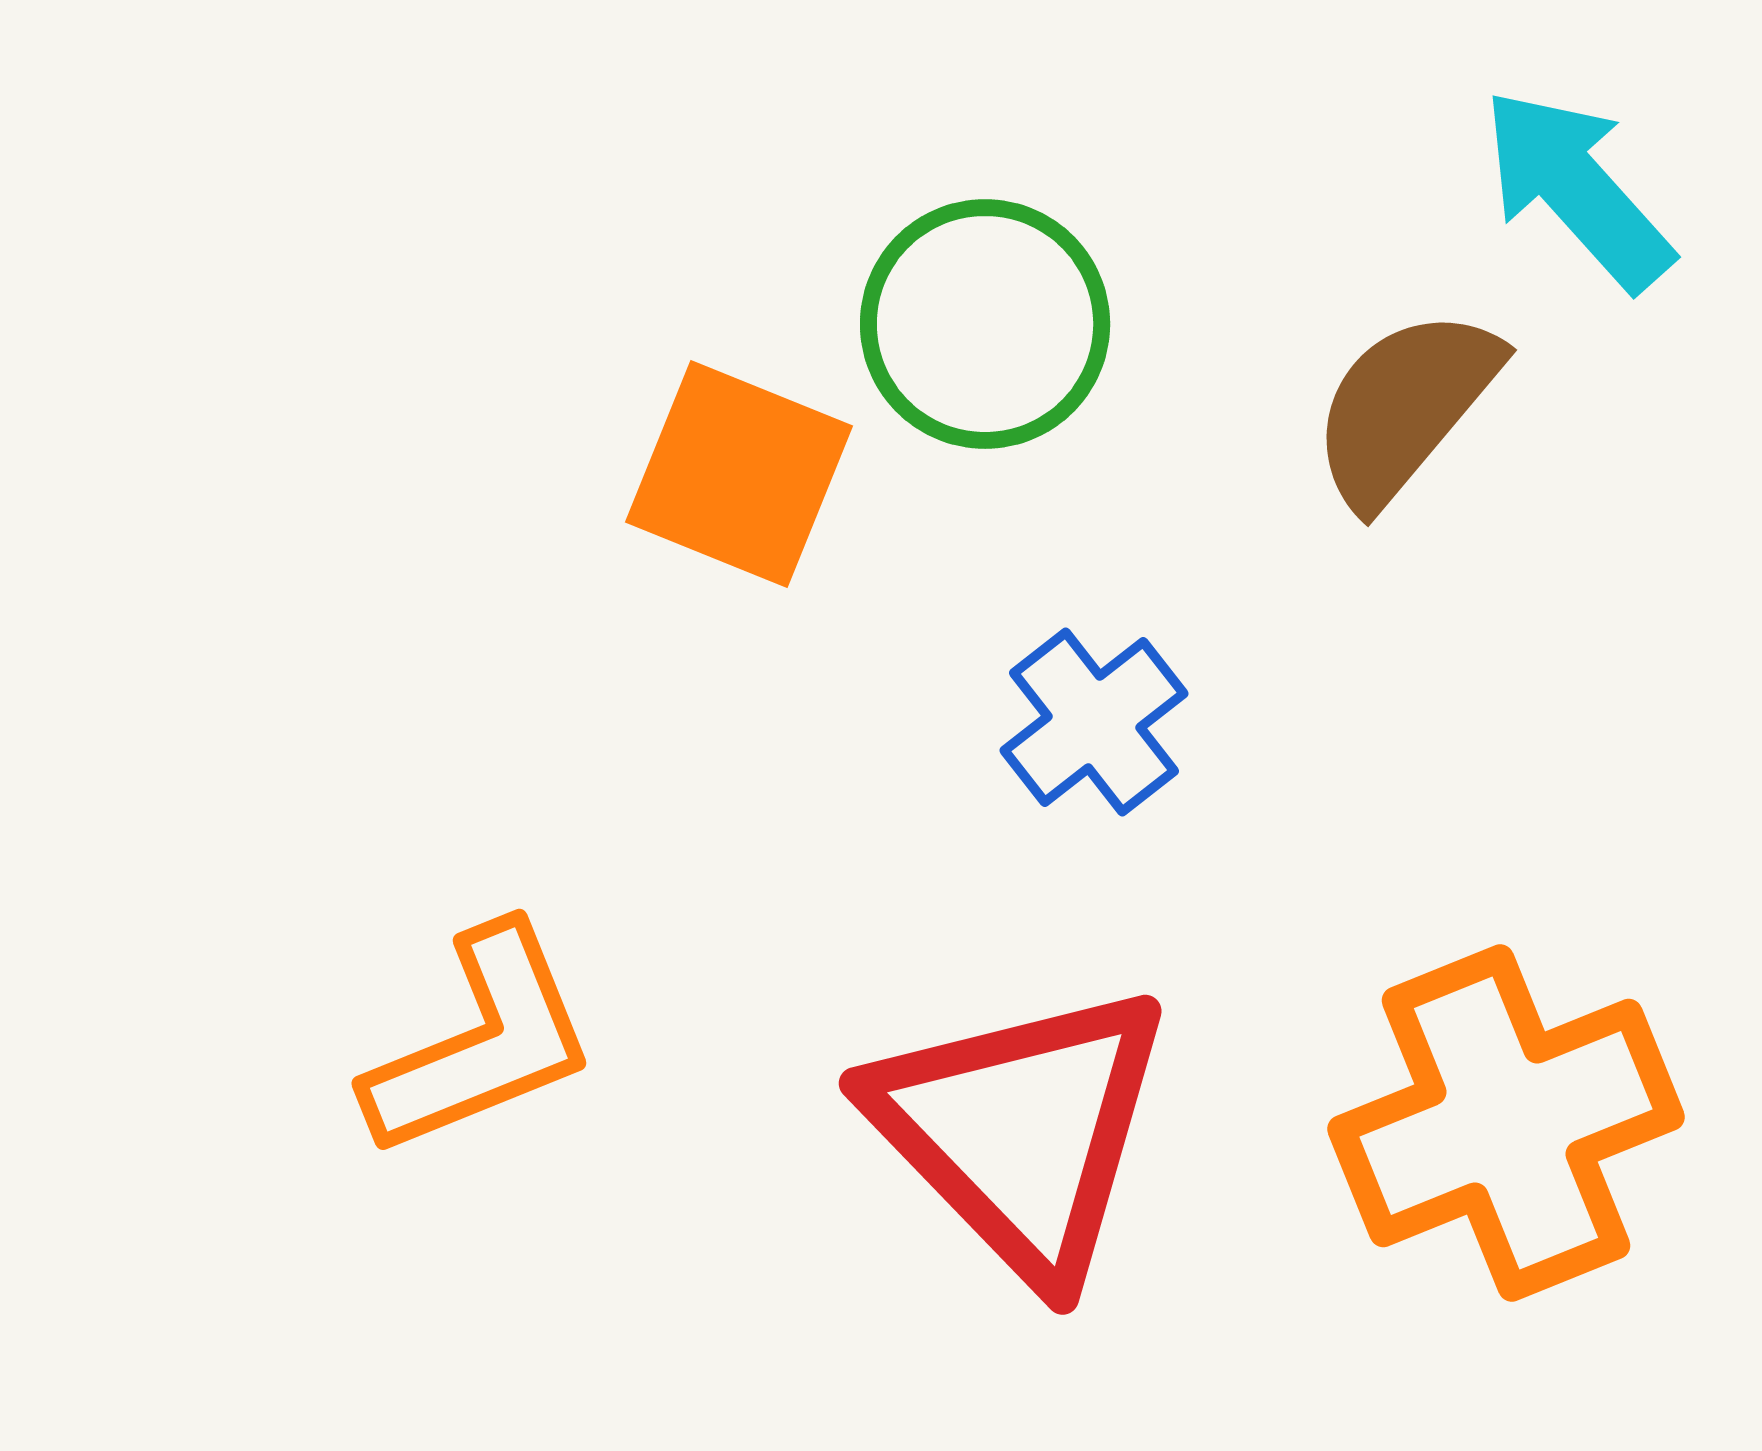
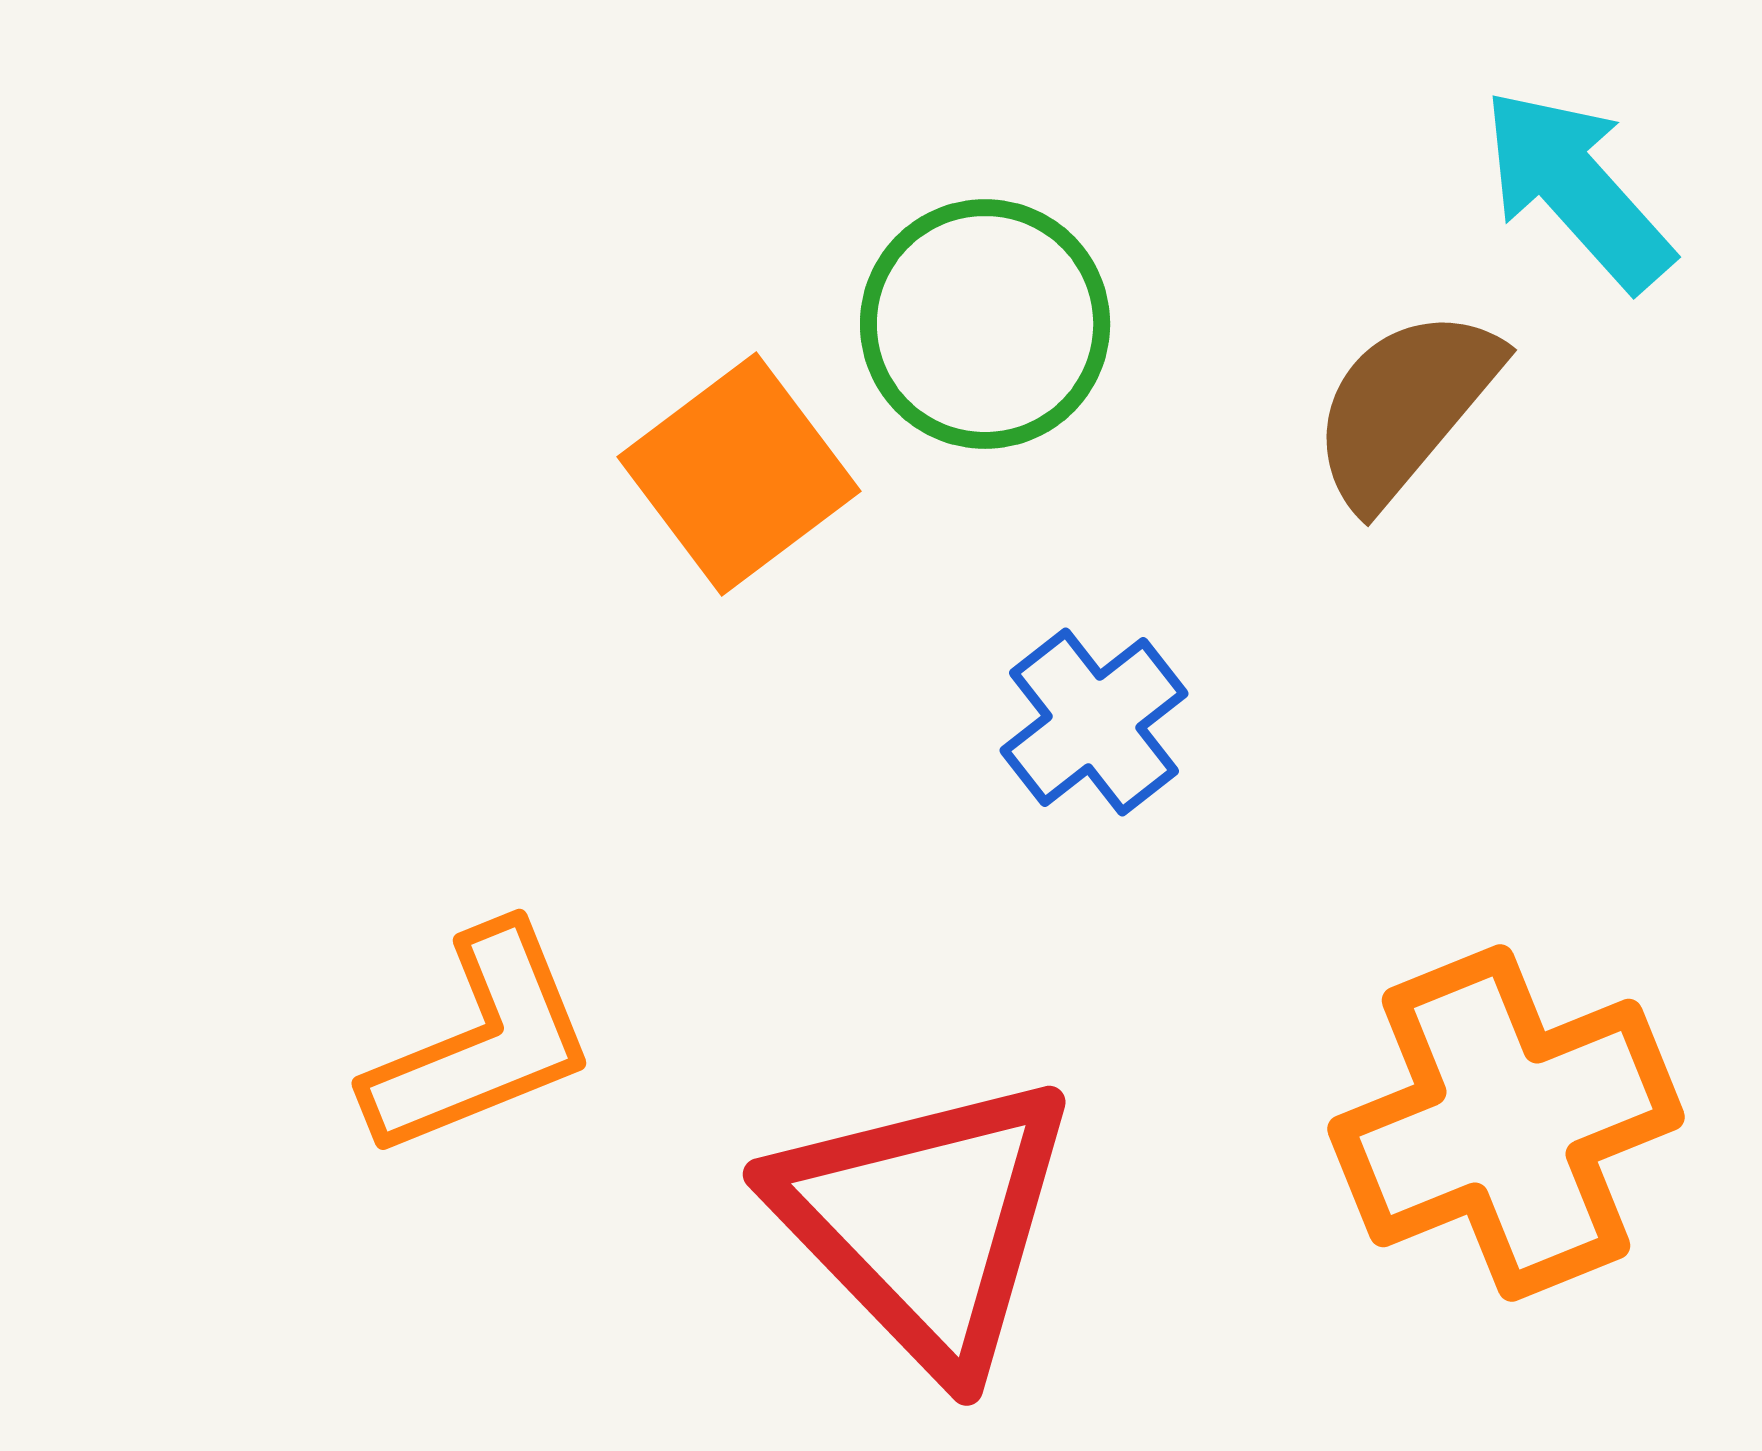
orange square: rotated 31 degrees clockwise
red triangle: moved 96 px left, 91 px down
